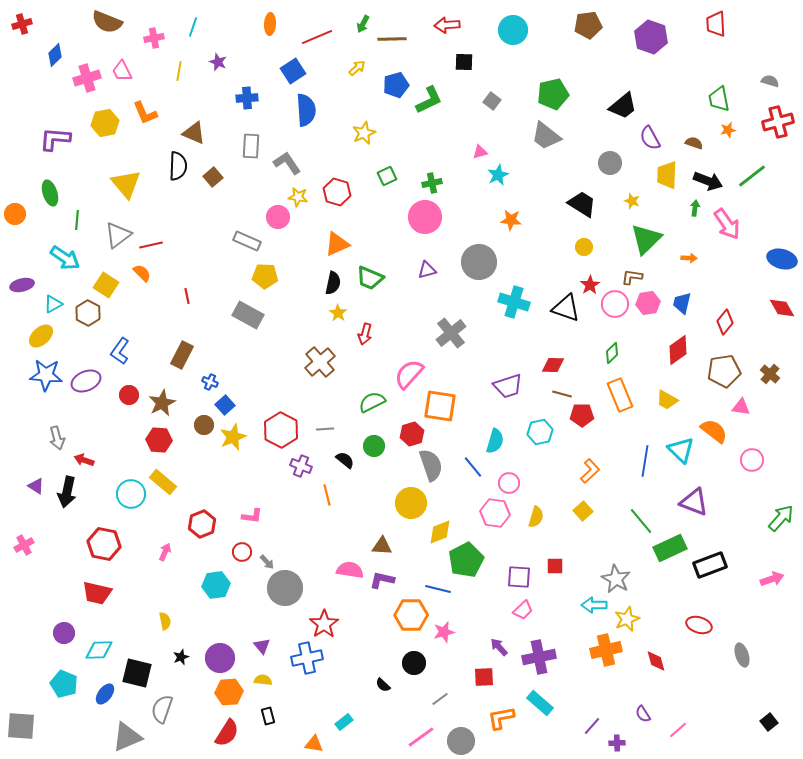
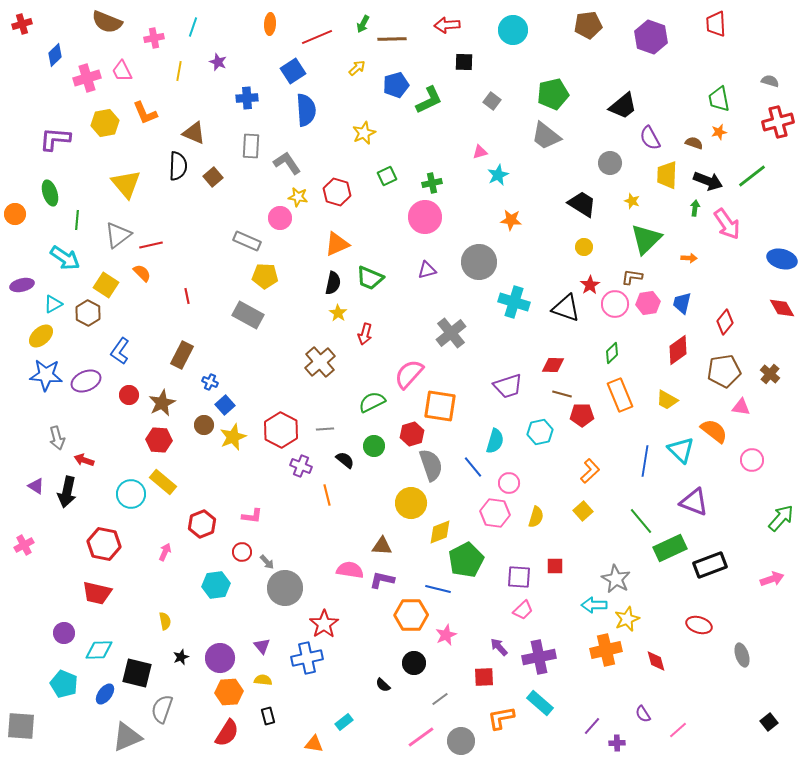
orange star at (728, 130): moved 9 px left, 2 px down
pink circle at (278, 217): moved 2 px right, 1 px down
pink star at (444, 632): moved 2 px right, 3 px down; rotated 10 degrees counterclockwise
